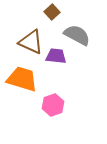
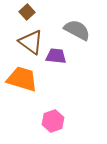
brown square: moved 25 px left
gray semicircle: moved 5 px up
brown triangle: rotated 12 degrees clockwise
pink hexagon: moved 16 px down
